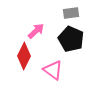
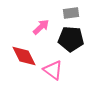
pink arrow: moved 5 px right, 4 px up
black pentagon: rotated 20 degrees counterclockwise
red diamond: rotated 52 degrees counterclockwise
